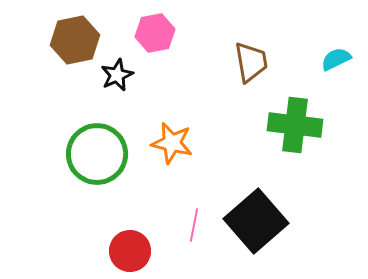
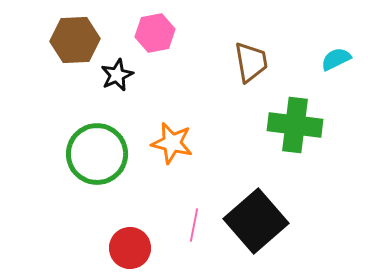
brown hexagon: rotated 9 degrees clockwise
red circle: moved 3 px up
